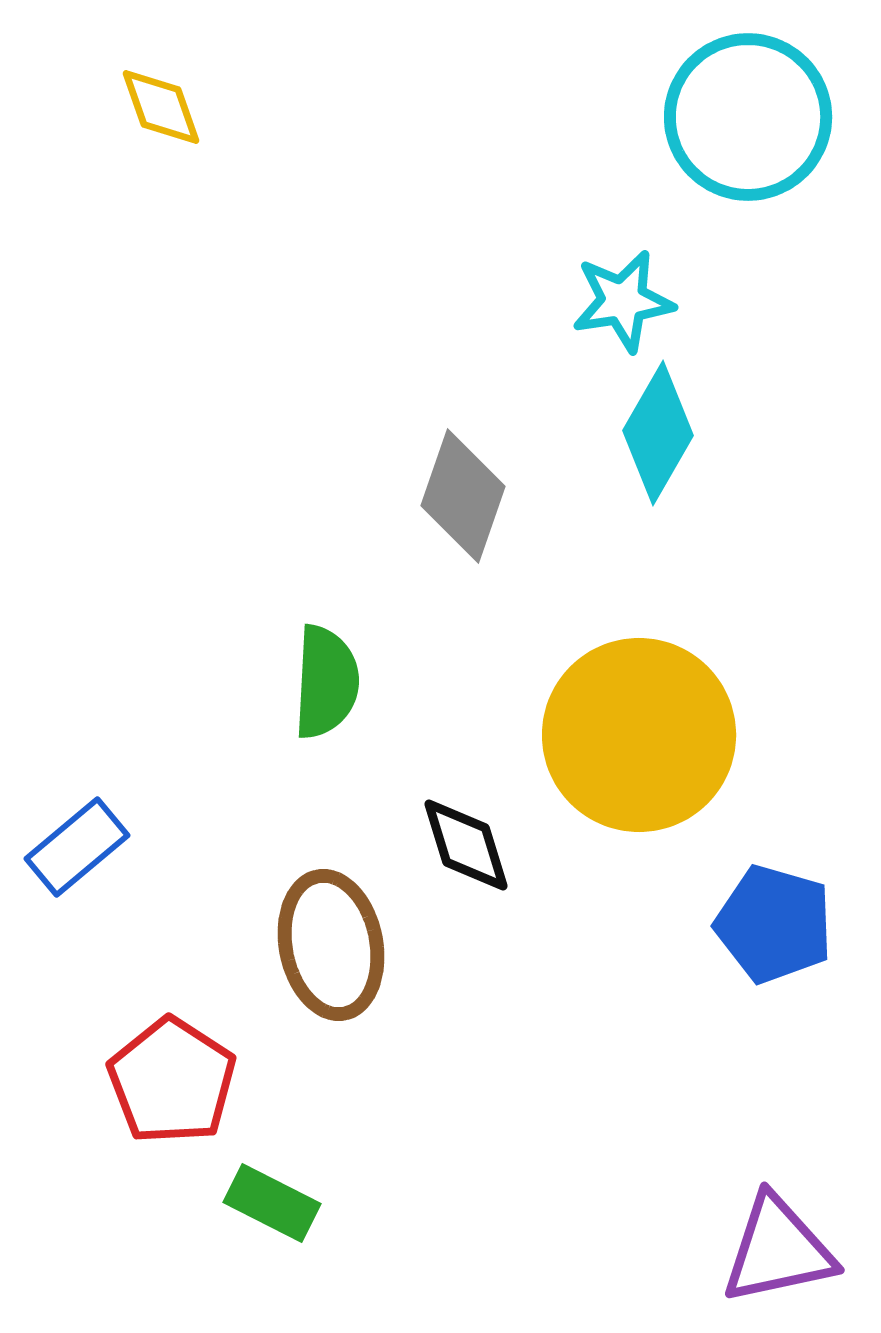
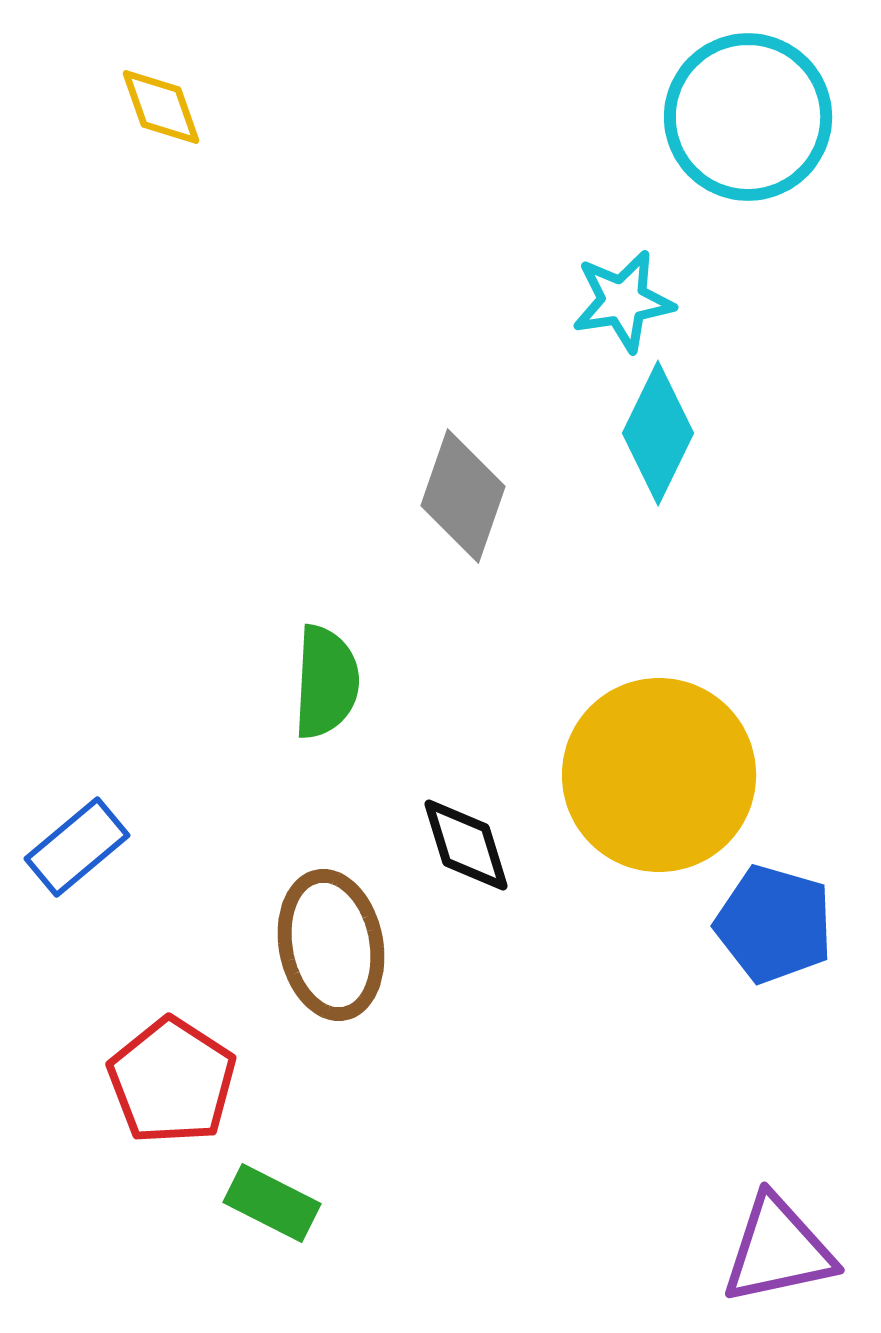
cyan diamond: rotated 4 degrees counterclockwise
yellow circle: moved 20 px right, 40 px down
